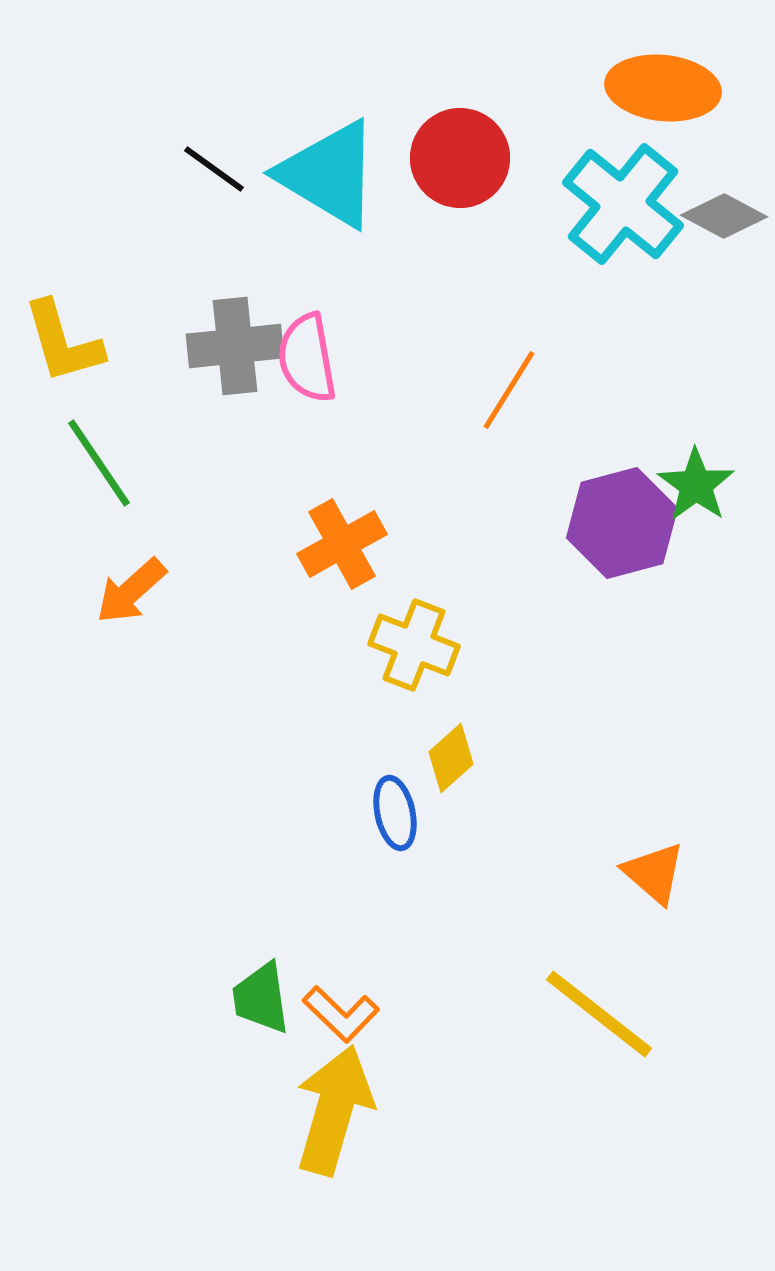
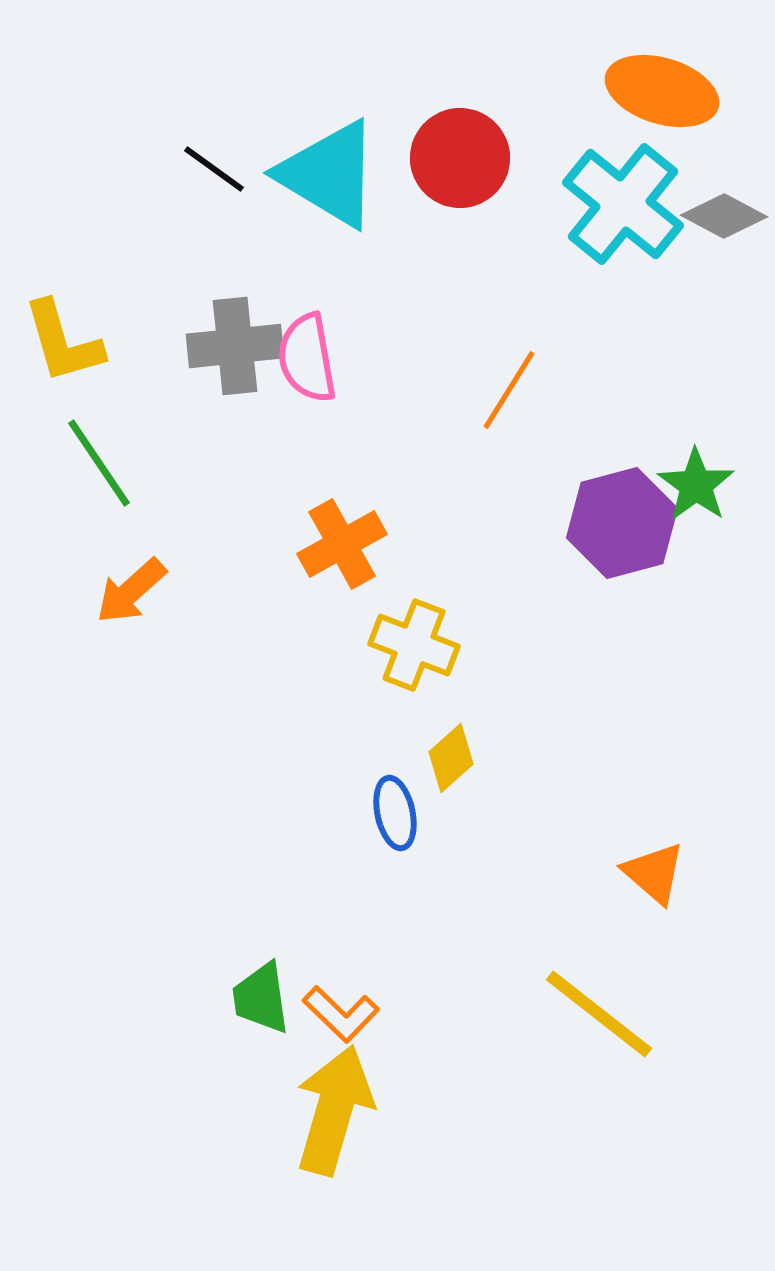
orange ellipse: moved 1 px left, 3 px down; rotated 11 degrees clockwise
